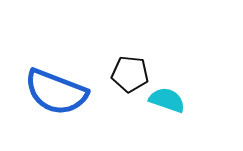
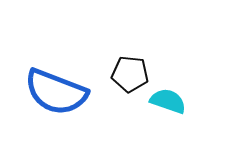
cyan semicircle: moved 1 px right, 1 px down
